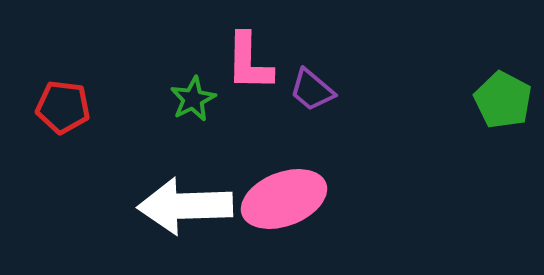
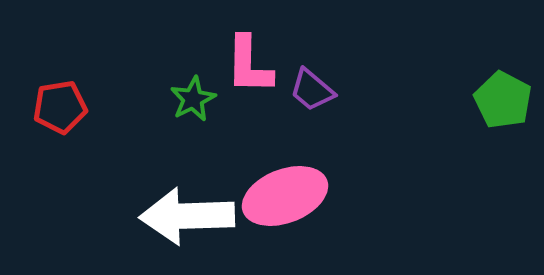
pink L-shape: moved 3 px down
red pentagon: moved 3 px left; rotated 16 degrees counterclockwise
pink ellipse: moved 1 px right, 3 px up
white arrow: moved 2 px right, 10 px down
